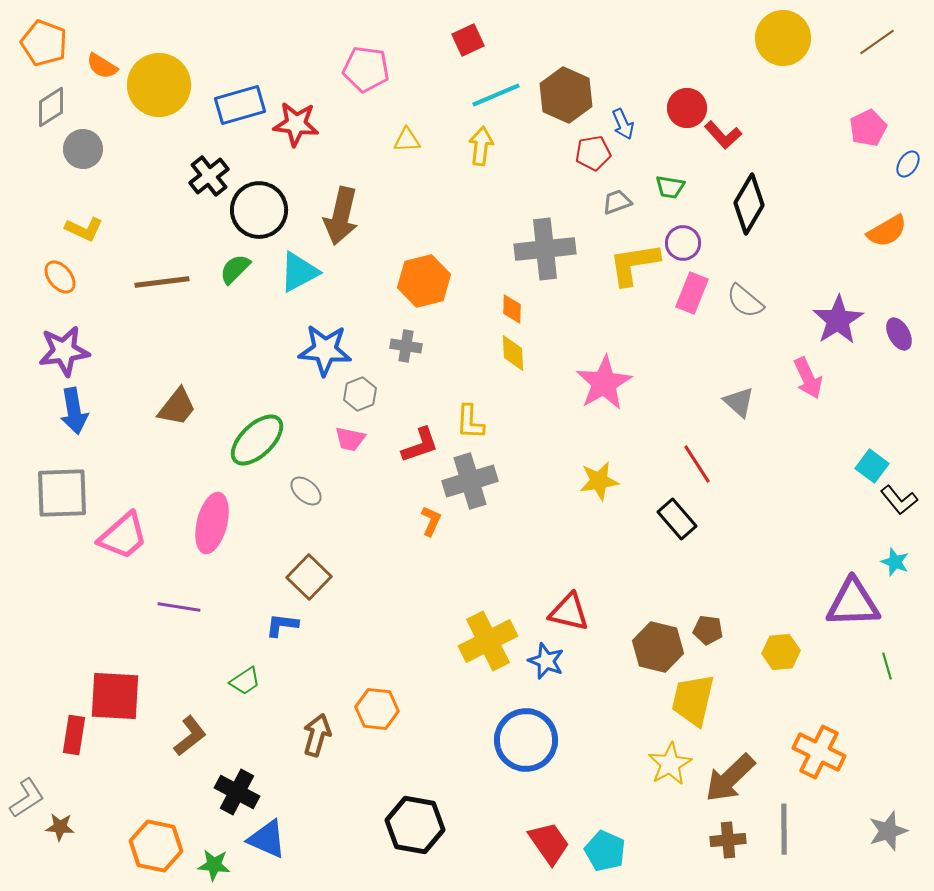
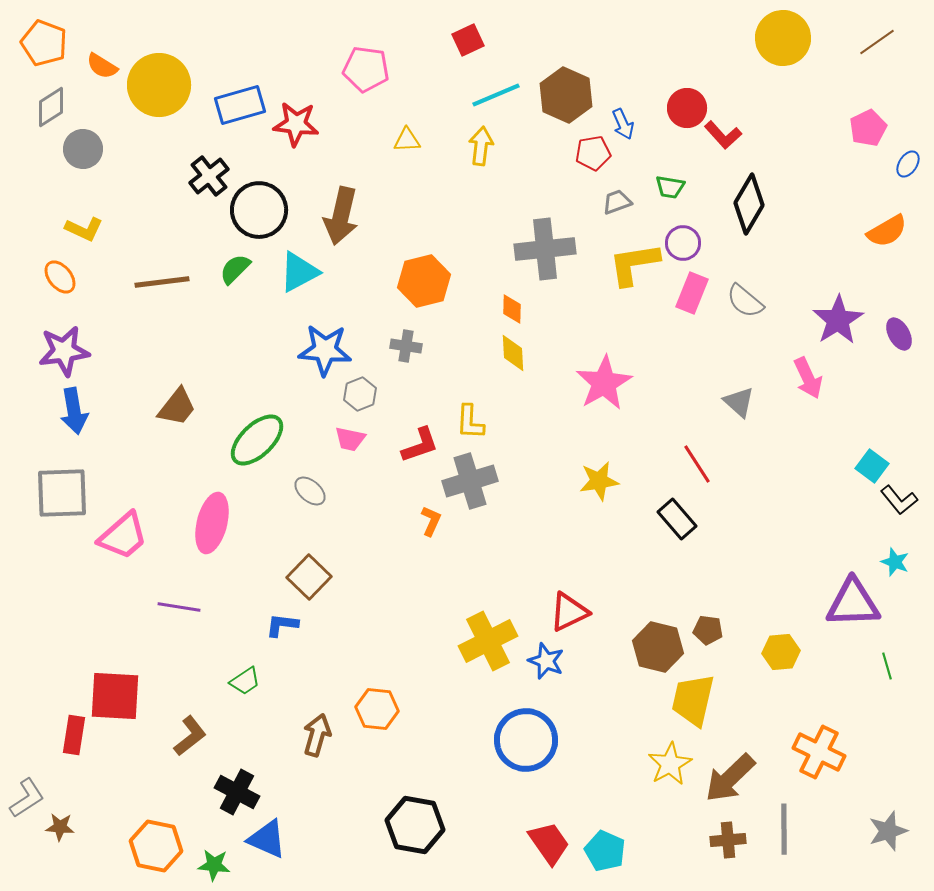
gray ellipse at (306, 491): moved 4 px right
red triangle at (569, 612): rotated 39 degrees counterclockwise
